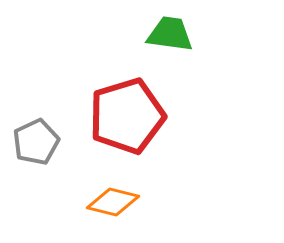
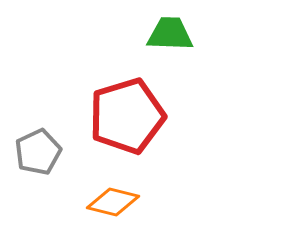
green trapezoid: rotated 6 degrees counterclockwise
gray pentagon: moved 2 px right, 10 px down
